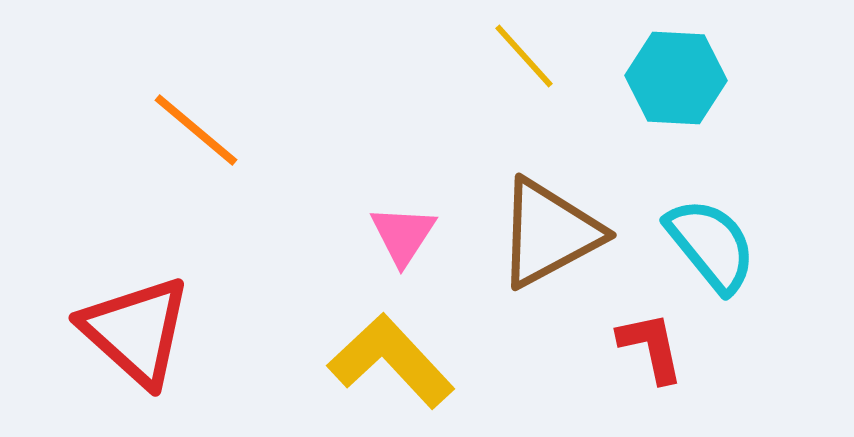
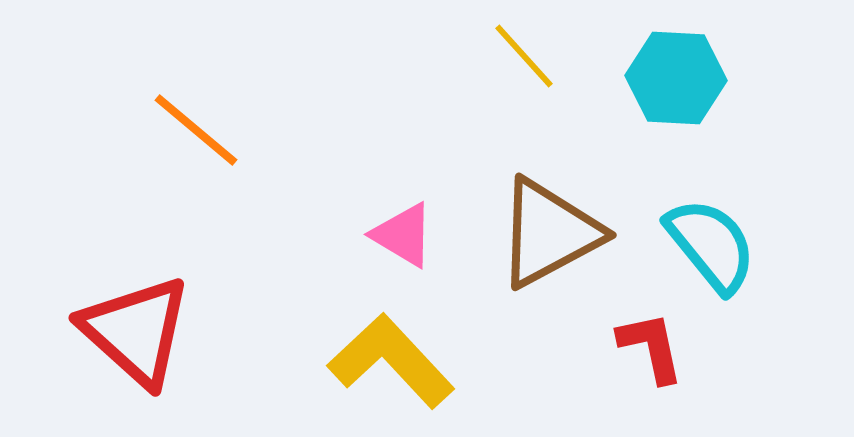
pink triangle: rotated 32 degrees counterclockwise
